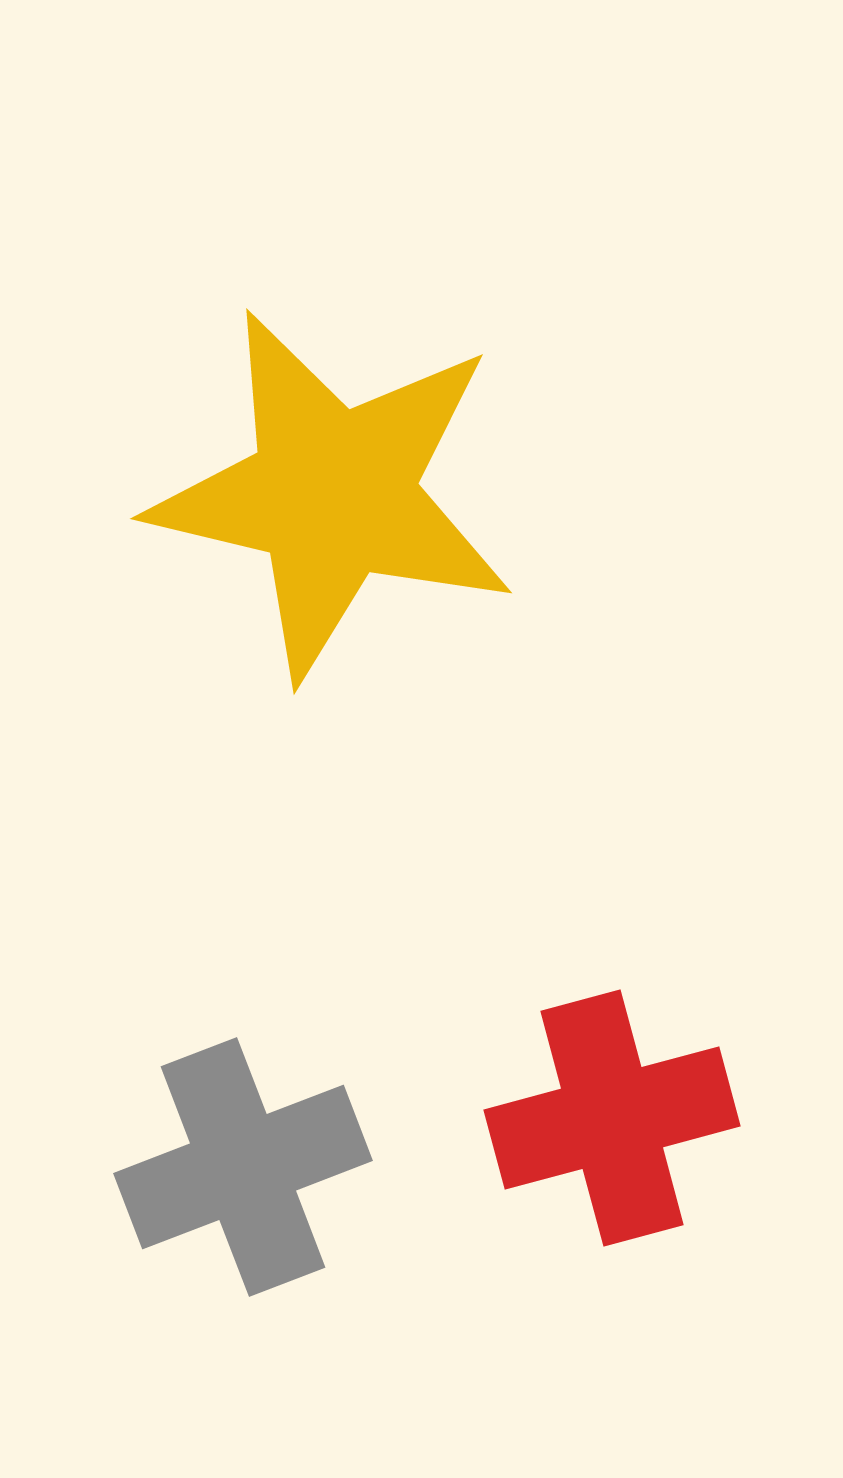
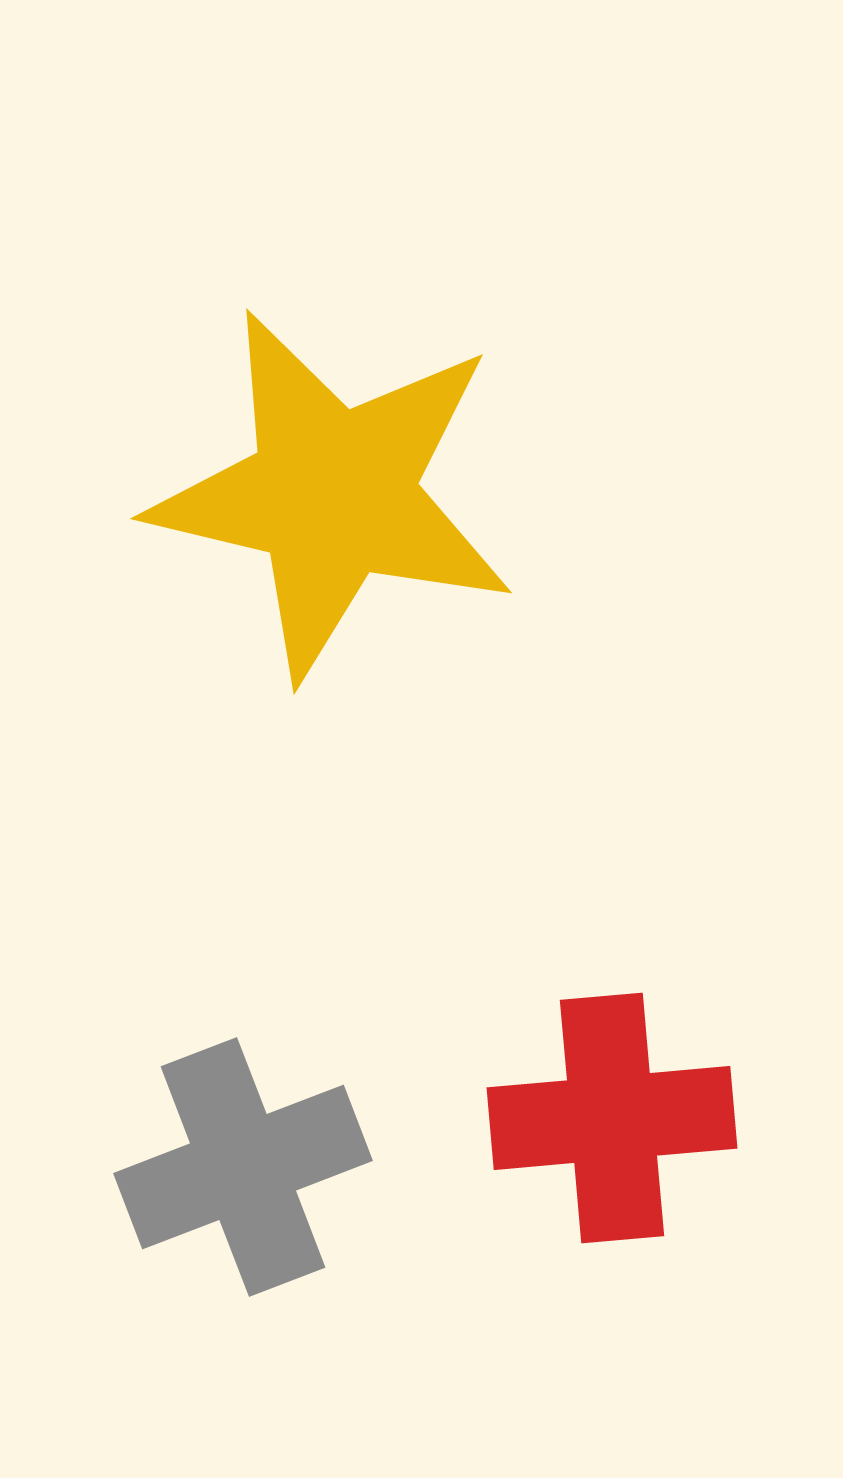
red cross: rotated 10 degrees clockwise
